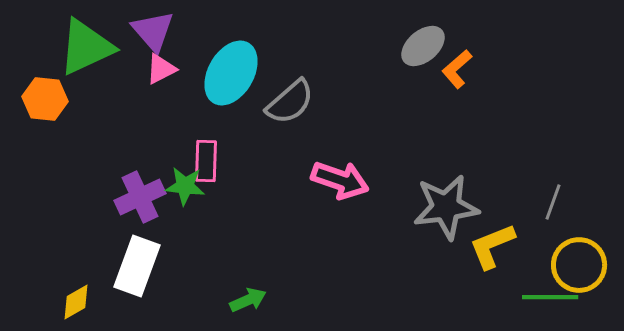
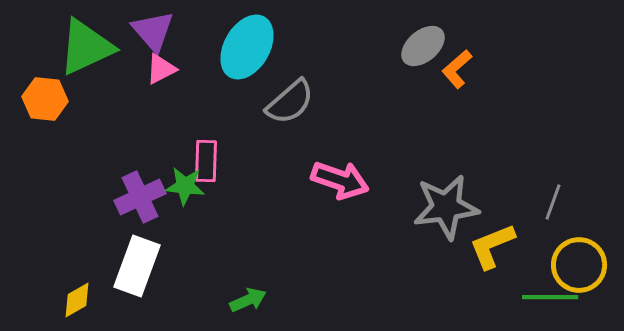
cyan ellipse: moved 16 px right, 26 px up
yellow diamond: moved 1 px right, 2 px up
